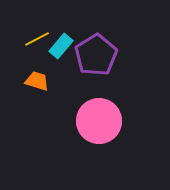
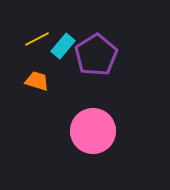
cyan rectangle: moved 2 px right
pink circle: moved 6 px left, 10 px down
